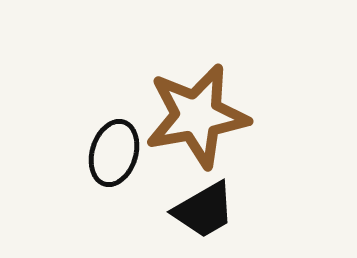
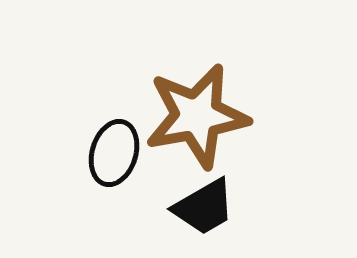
black trapezoid: moved 3 px up
